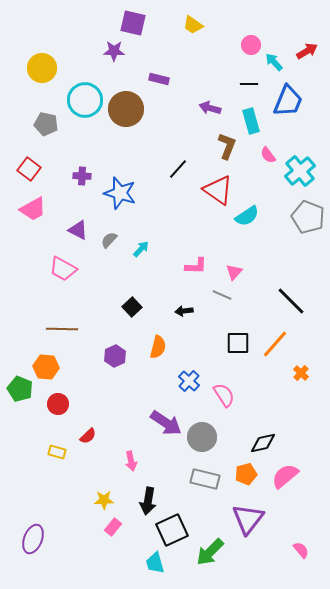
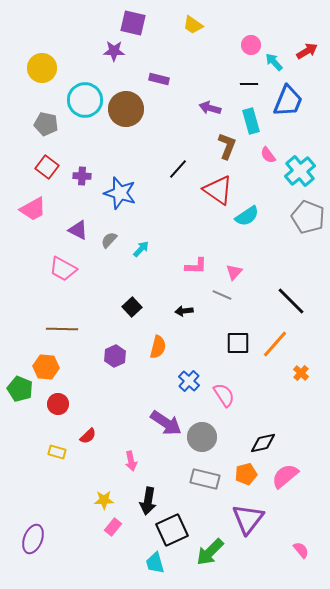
red square at (29, 169): moved 18 px right, 2 px up
